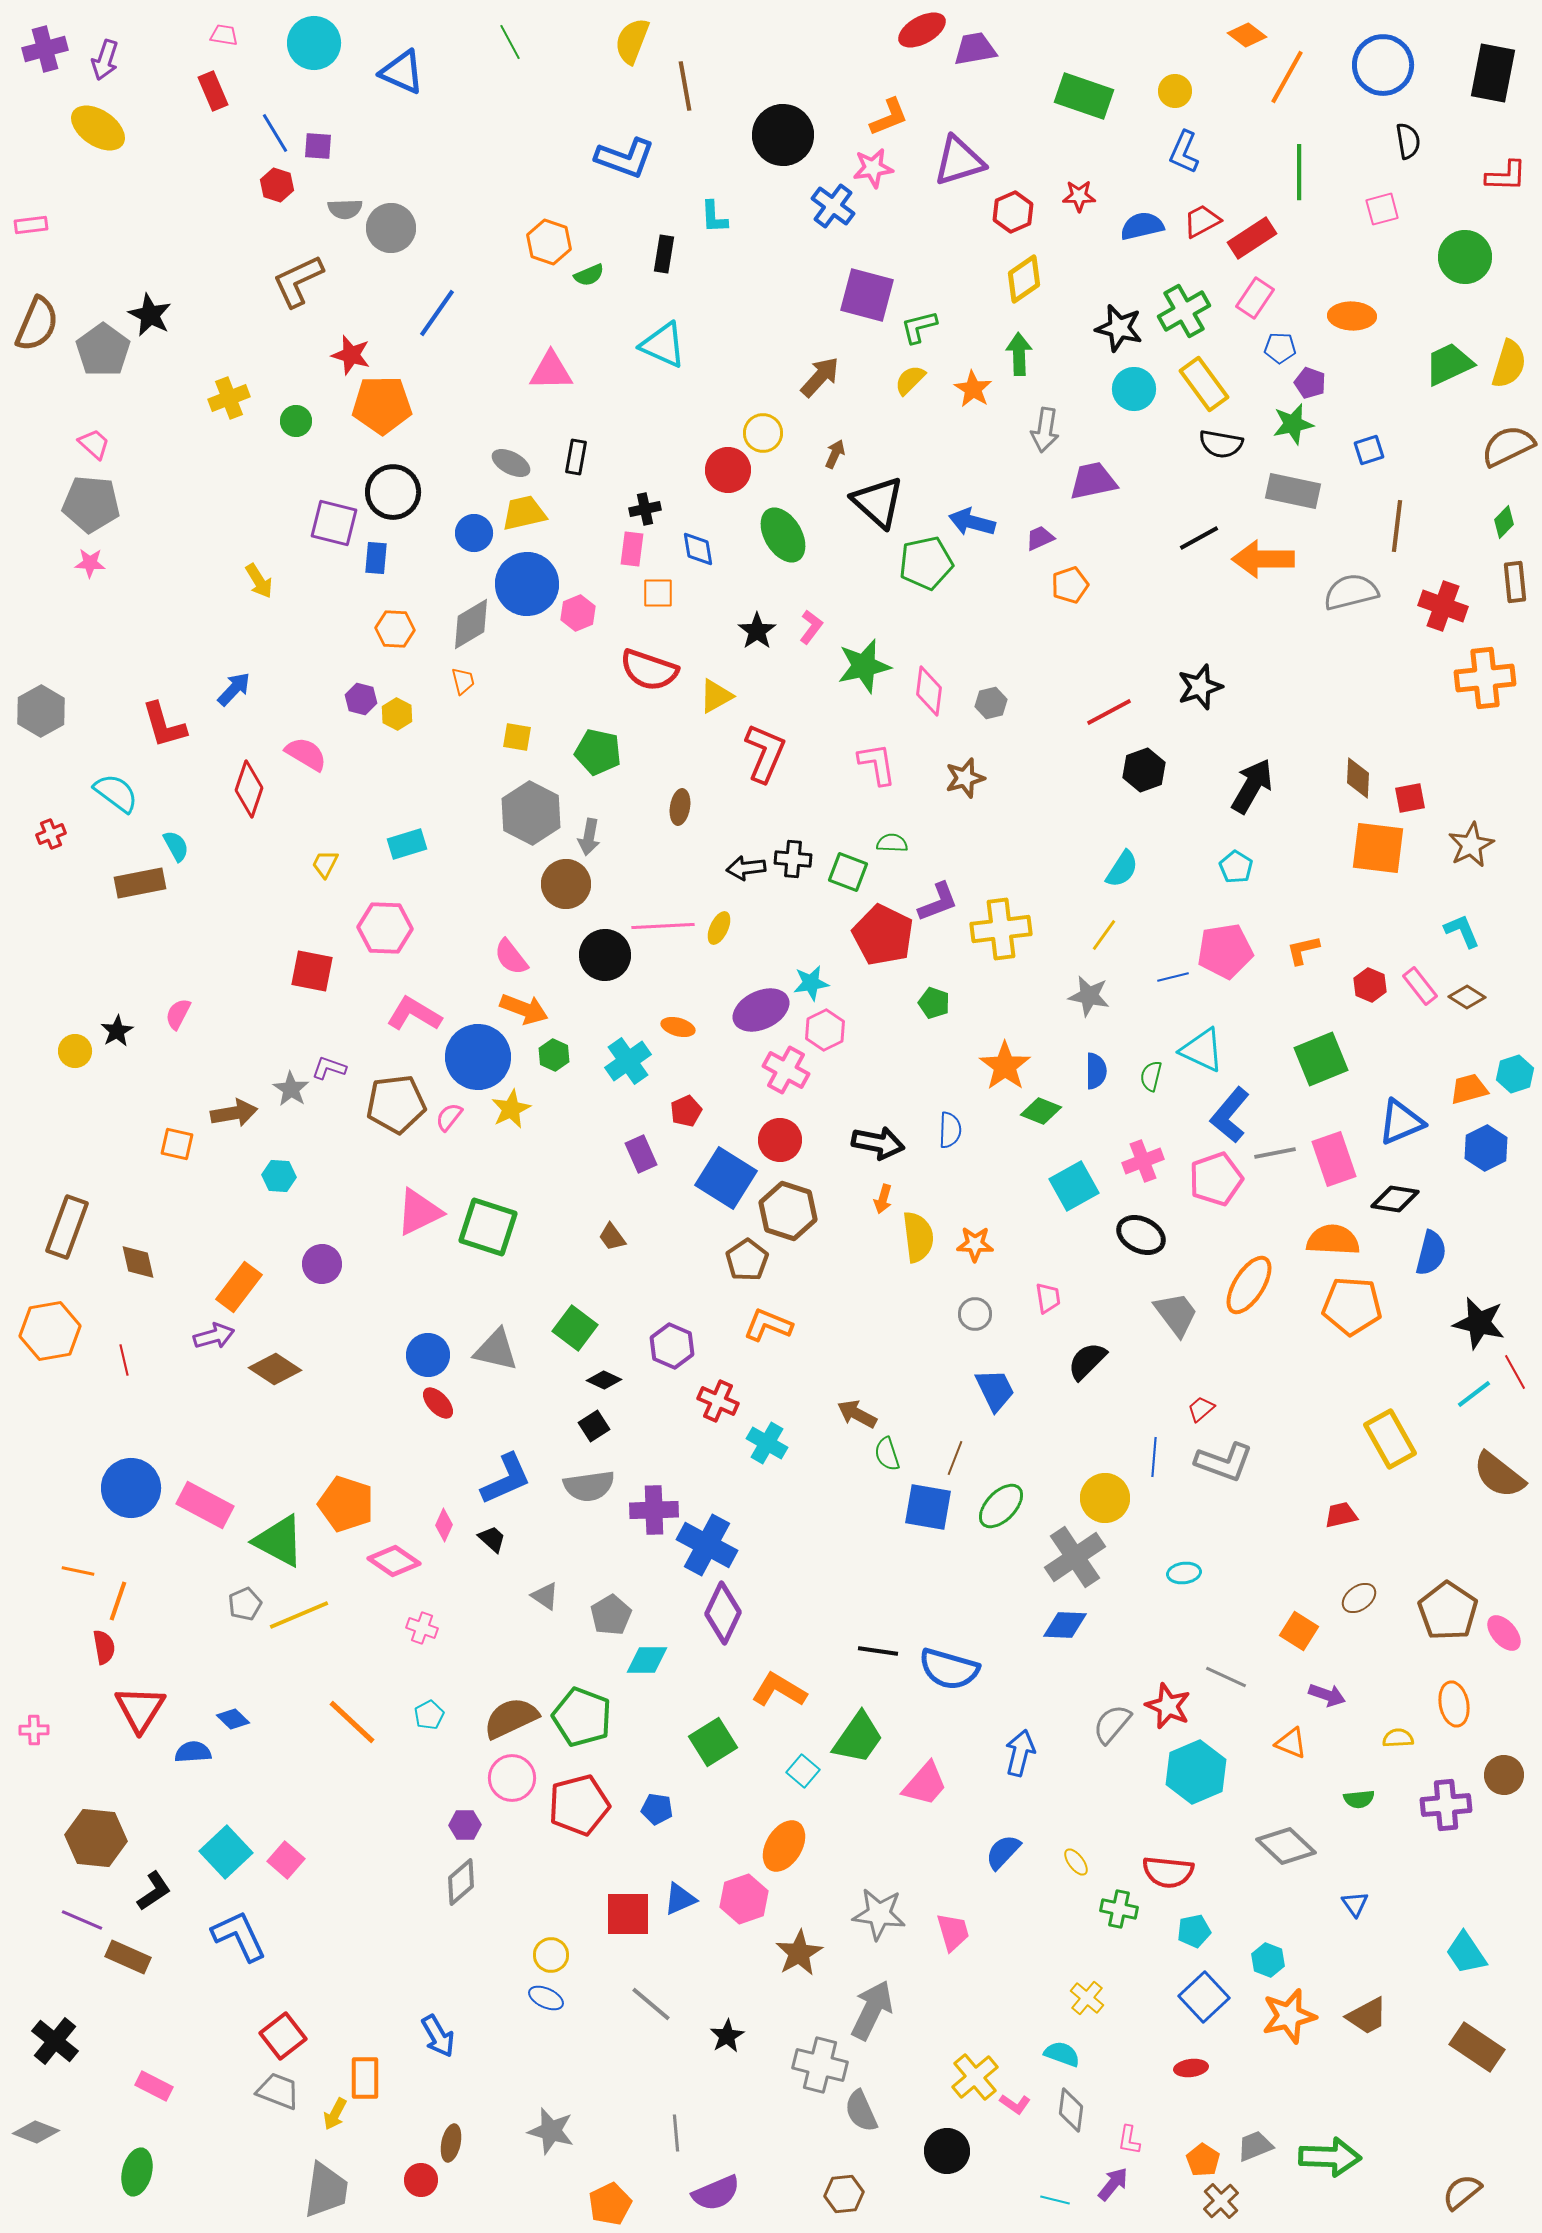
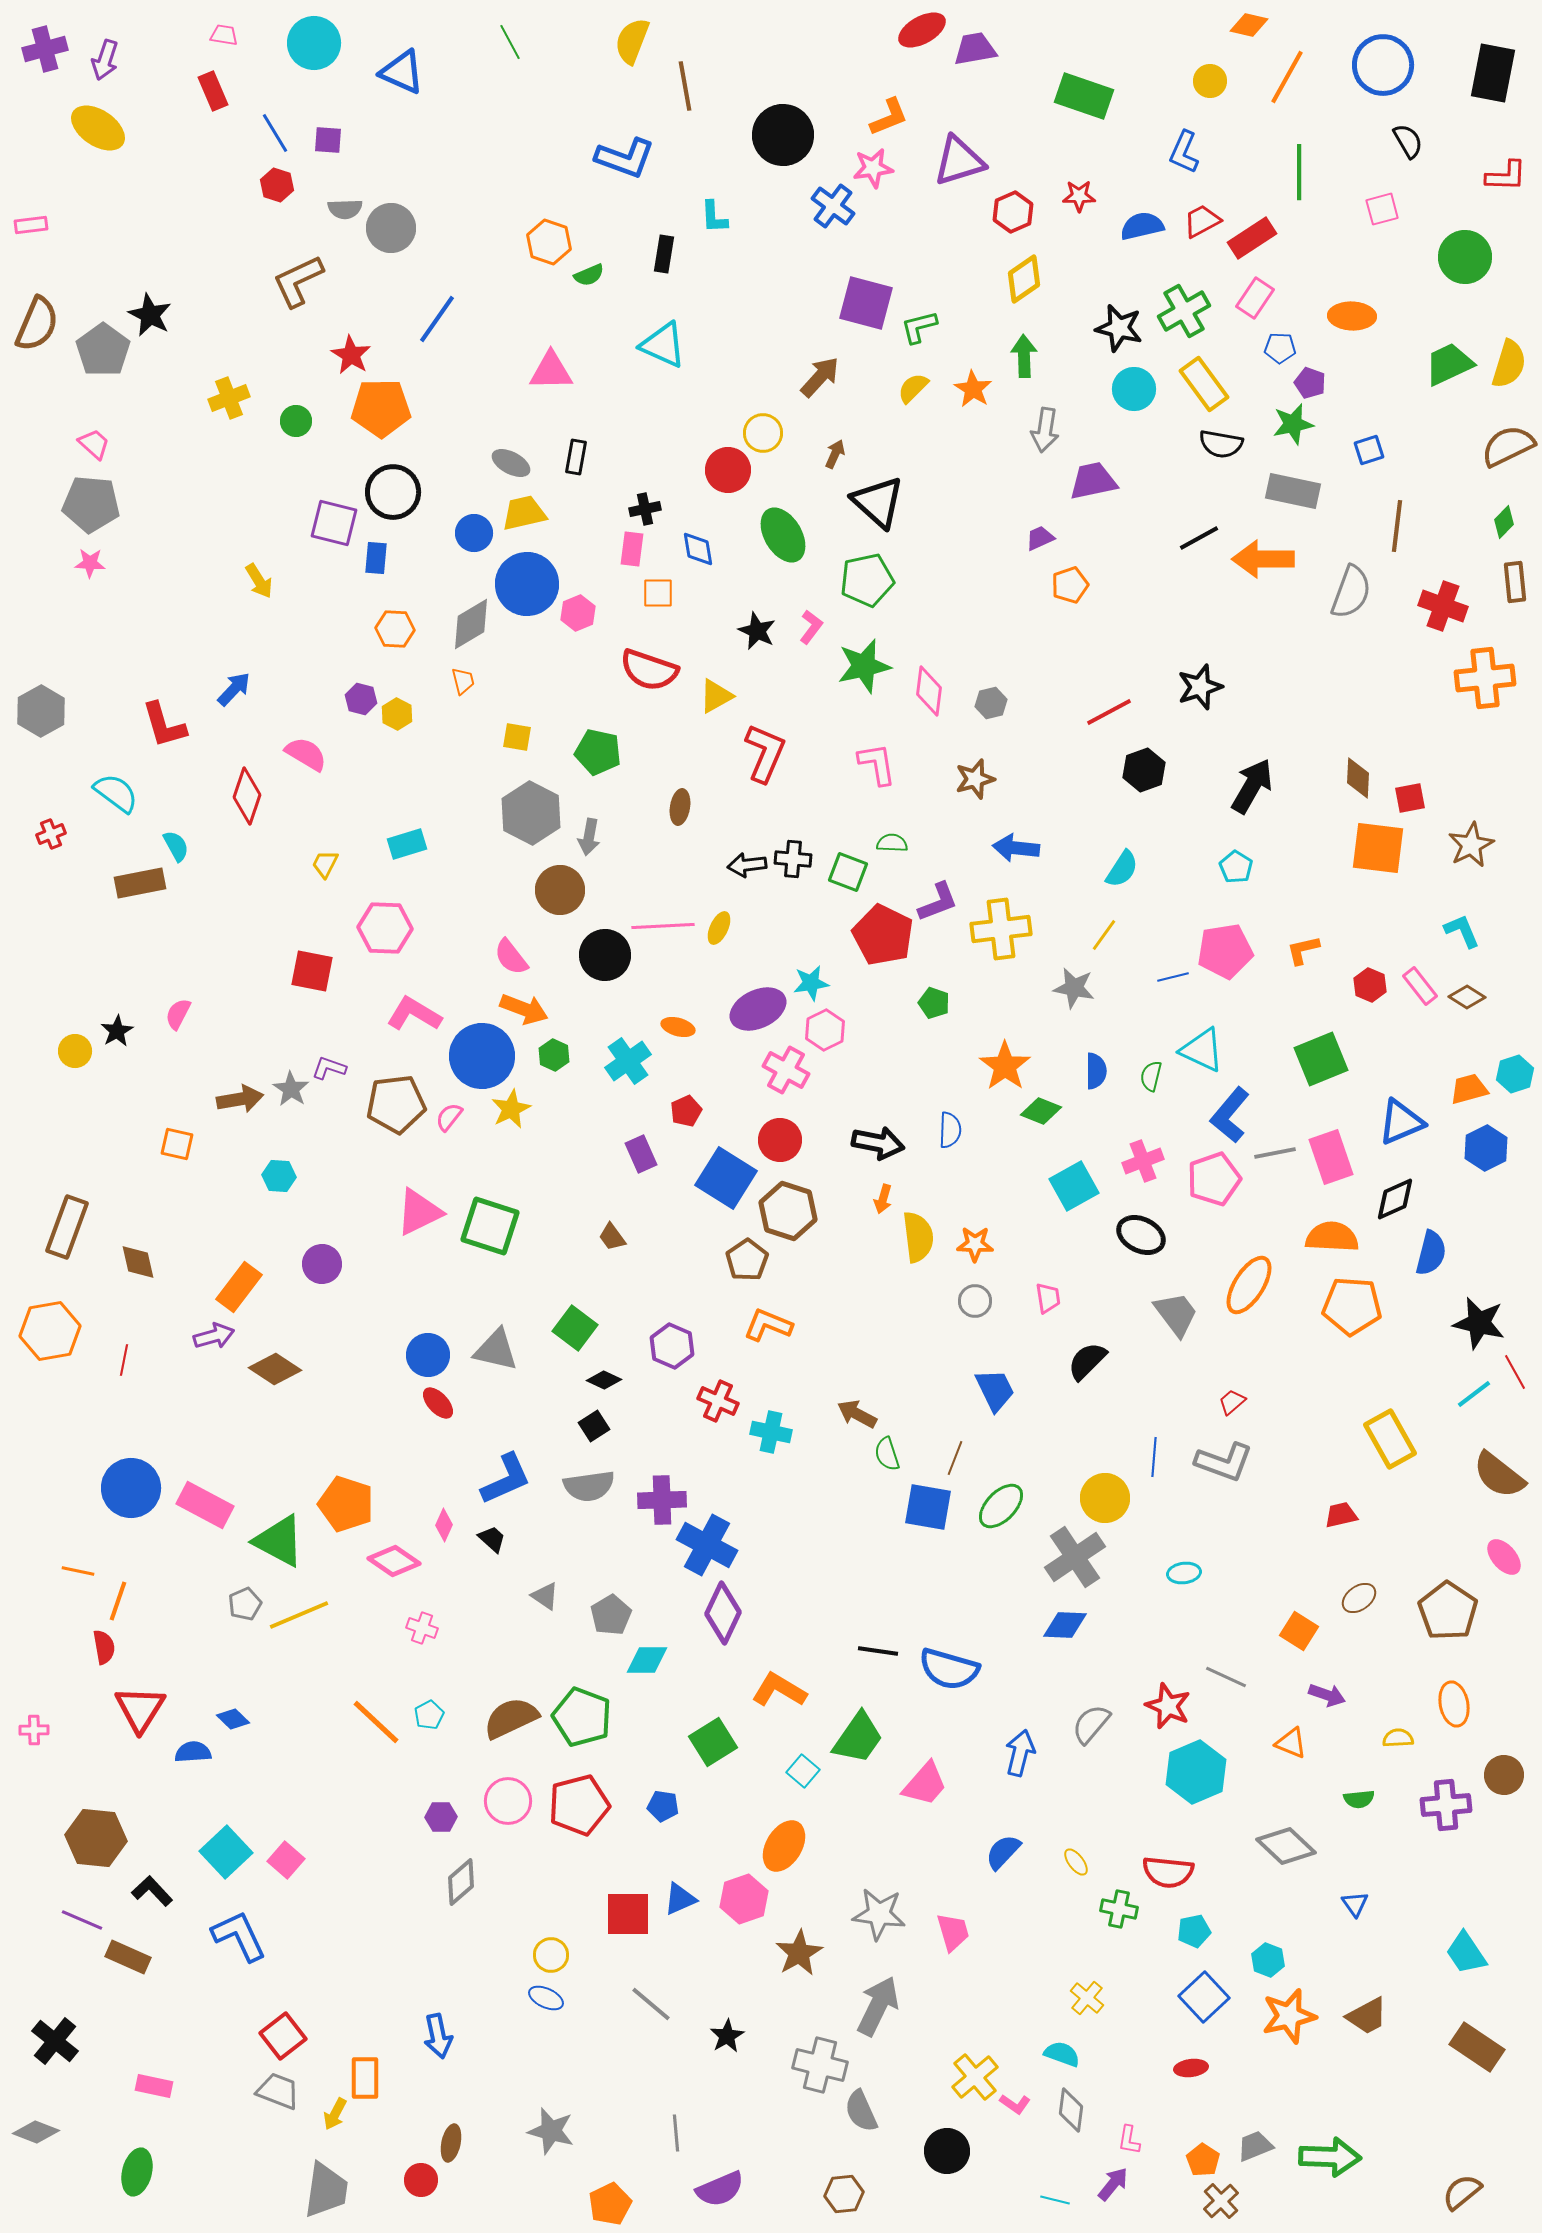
orange diamond at (1247, 35): moved 2 px right, 10 px up; rotated 24 degrees counterclockwise
yellow circle at (1175, 91): moved 35 px right, 10 px up
black semicircle at (1408, 141): rotated 21 degrees counterclockwise
purple square at (318, 146): moved 10 px right, 6 px up
purple square at (867, 295): moved 1 px left, 8 px down
blue line at (437, 313): moved 6 px down
green arrow at (1019, 354): moved 5 px right, 2 px down
red star at (351, 355): rotated 15 degrees clockwise
yellow semicircle at (910, 380): moved 3 px right, 8 px down
orange pentagon at (382, 405): moved 1 px left, 3 px down
blue arrow at (972, 522): moved 44 px right, 326 px down; rotated 9 degrees counterclockwise
green pentagon at (926, 563): moved 59 px left, 17 px down
gray semicircle at (1351, 592): rotated 124 degrees clockwise
black star at (757, 631): rotated 12 degrees counterclockwise
brown star at (965, 778): moved 10 px right, 1 px down
red diamond at (249, 789): moved 2 px left, 7 px down
black arrow at (746, 868): moved 1 px right, 3 px up
brown circle at (566, 884): moved 6 px left, 6 px down
gray star at (1089, 996): moved 15 px left, 8 px up
purple ellipse at (761, 1010): moved 3 px left, 1 px up
blue circle at (478, 1057): moved 4 px right, 1 px up
brown arrow at (234, 1113): moved 6 px right, 14 px up
pink rectangle at (1334, 1159): moved 3 px left, 2 px up
pink pentagon at (1216, 1179): moved 2 px left
black diamond at (1395, 1199): rotated 33 degrees counterclockwise
green square at (488, 1227): moved 2 px right, 1 px up
orange semicircle at (1333, 1240): moved 1 px left, 3 px up
gray circle at (975, 1314): moved 13 px up
red line at (124, 1360): rotated 24 degrees clockwise
red trapezoid at (1201, 1409): moved 31 px right, 7 px up
cyan cross at (767, 1443): moved 4 px right, 11 px up; rotated 18 degrees counterclockwise
purple cross at (654, 1510): moved 8 px right, 10 px up
pink ellipse at (1504, 1633): moved 76 px up
orange line at (352, 1722): moved 24 px right
gray semicircle at (1112, 1724): moved 21 px left
pink circle at (512, 1778): moved 4 px left, 23 px down
blue pentagon at (657, 1809): moved 6 px right, 3 px up
purple hexagon at (465, 1825): moved 24 px left, 8 px up
black L-shape at (154, 1891): moved 2 px left; rotated 99 degrees counterclockwise
gray arrow at (872, 2010): moved 6 px right, 4 px up
blue arrow at (438, 2036): rotated 18 degrees clockwise
pink rectangle at (154, 2086): rotated 15 degrees counterclockwise
purple semicircle at (716, 2193): moved 4 px right, 4 px up
